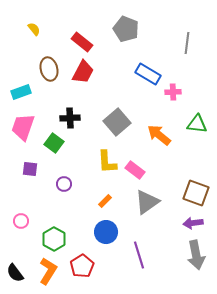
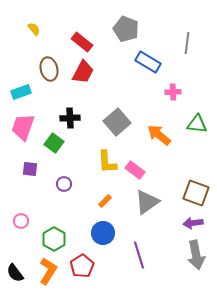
blue rectangle: moved 12 px up
blue circle: moved 3 px left, 1 px down
